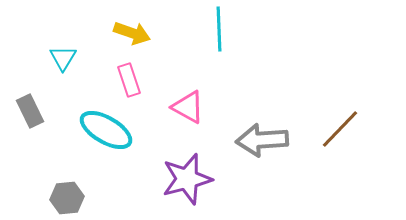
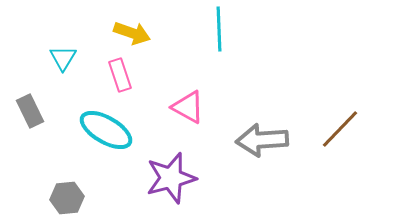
pink rectangle: moved 9 px left, 5 px up
purple star: moved 16 px left, 1 px up
